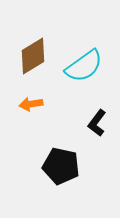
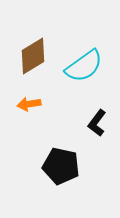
orange arrow: moved 2 px left
